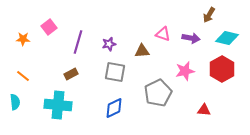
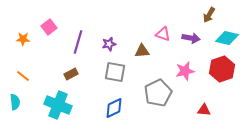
red hexagon: rotated 10 degrees clockwise
cyan cross: rotated 16 degrees clockwise
